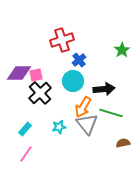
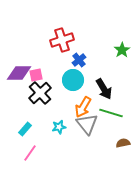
cyan circle: moved 1 px up
black arrow: rotated 65 degrees clockwise
pink line: moved 4 px right, 1 px up
